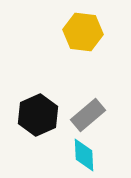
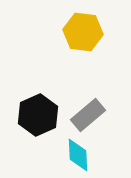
cyan diamond: moved 6 px left
